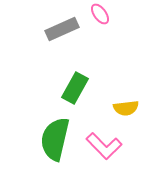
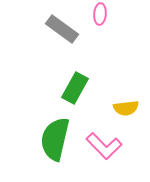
pink ellipse: rotated 40 degrees clockwise
gray rectangle: rotated 60 degrees clockwise
